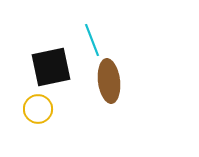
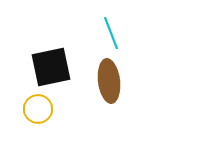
cyan line: moved 19 px right, 7 px up
